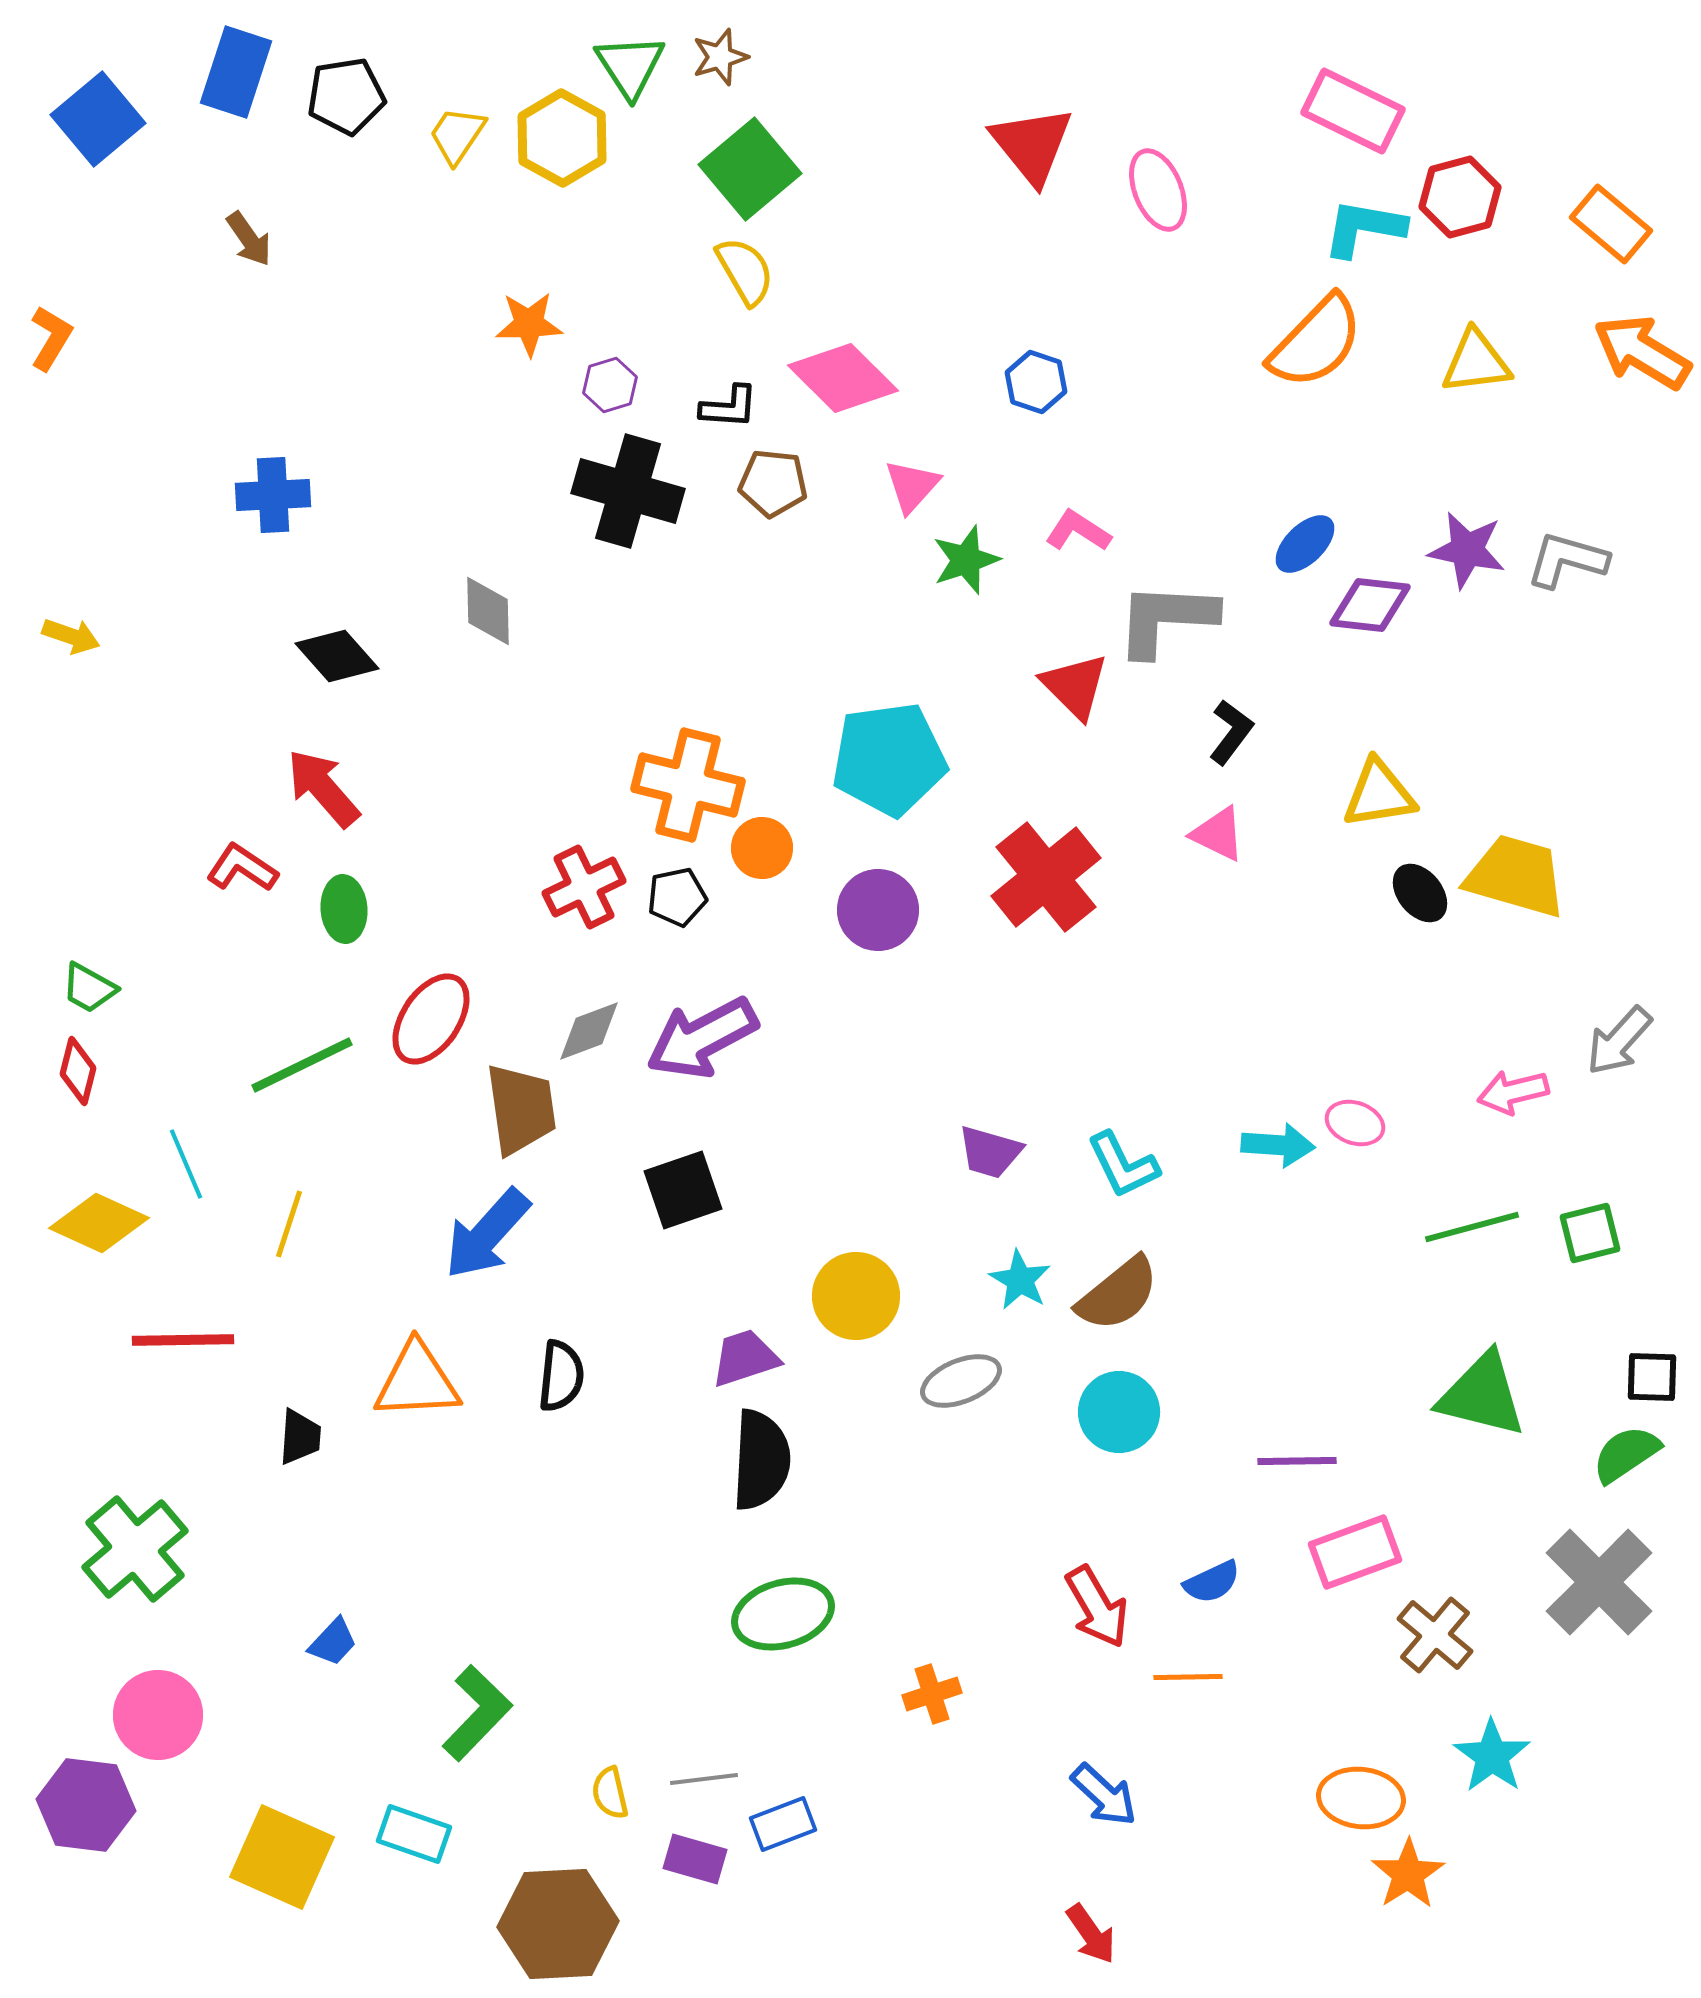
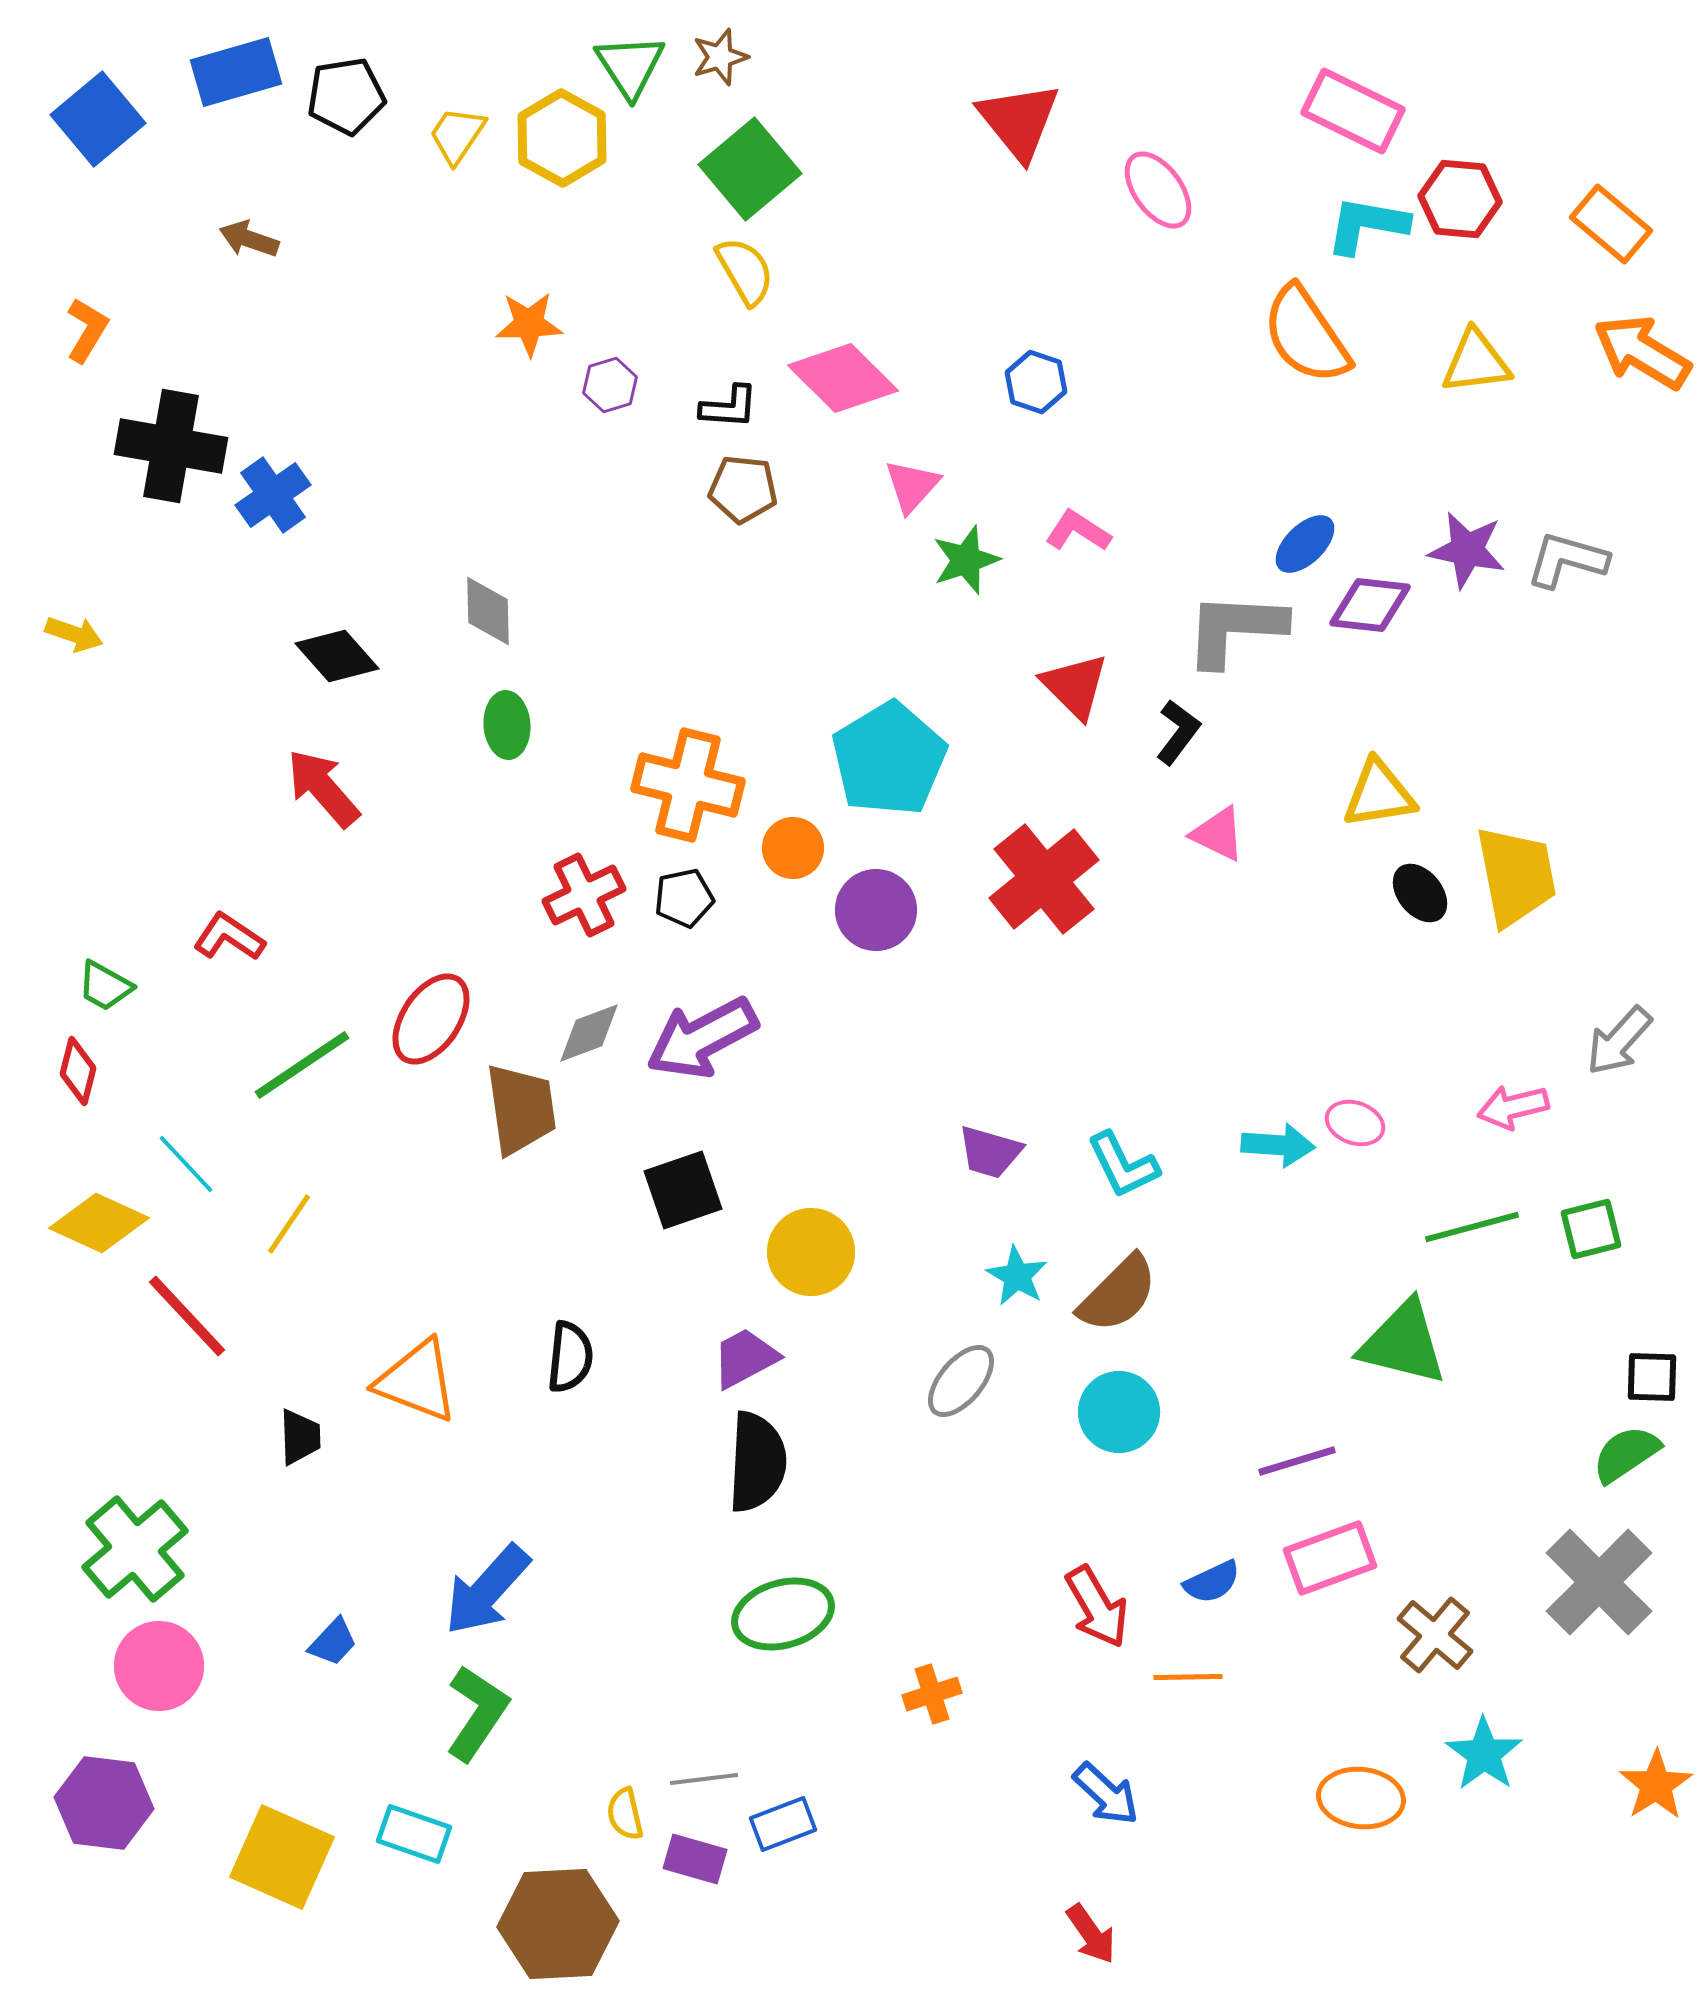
blue rectangle at (236, 72): rotated 56 degrees clockwise
red triangle at (1032, 145): moved 13 px left, 24 px up
pink ellipse at (1158, 190): rotated 14 degrees counterclockwise
red hexagon at (1460, 197): moved 2 px down; rotated 20 degrees clockwise
cyan L-shape at (1364, 228): moved 3 px right, 3 px up
brown arrow at (249, 239): rotated 144 degrees clockwise
orange L-shape at (51, 338): moved 36 px right, 8 px up
orange semicircle at (1316, 342): moved 10 px left, 7 px up; rotated 102 degrees clockwise
brown pentagon at (773, 483): moved 30 px left, 6 px down
black cross at (628, 491): moved 457 px left, 45 px up; rotated 6 degrees counterclockwise
blue cross at (273, 495): rotated 32 degrees counterclockwise
gray L-shape at (1166, 619): moved 69 px right, 10 px down
yellow arrow at (71, 636): moved 3 px right, 2 px up
black L-shape at (1231, 732): moved 53 px left
cyan pentagon at (889, 759): rotated 23 degrees counterclockwise
orange circle at (762, 848): moved 31 px right
red L-shape at (242, 868): moved 13 px left, 69 px down
yellow trapezoid at (1516, 876): rotated 63 degrees clockwise
red cross at (1046, 877): moved 2 px left, 2 px down
red cross at (584, 887): moved 8 px down
black pentagon at (677, 897): moved 7 px right, 1 px down
green ellipse at (344, 909): moved 163 px right, 184 px up
purple circle at (878, 910): moved 2 px left
green trapezoid at (89, 988): moved 16 px right, 2 px up
gray diamond at (589, 1031): moved 2 px down
green line at (302, 1065): rotated 8 degrees counterclockwise
pink arrow at (1513, 1092): moved 15 px down
cyan line at (186, 1164): rotated 20 degrees counterclockwise
yellow line at (289, 1224): rotated 16 degrees clockwise
green square at (1590, 1233): moved 1 px right, 4 px up
blue arrow at (487, 1234): moved 356 px down
cyan star at (1020, 1280): moved 3 px left, 4 px up
brown semicircle at (1118, 1294): rotated 6 degrees counterclockwise
yellow circle at (856, 1296): moved 45 px left, 44 px up
red line at (183, 1340): moved 4 px right, 24 px up; rotated 48 degrees clockwise
purple trapezoid at (745, 1358): rotated 10 degrees counterclockwise
black semicircle at (561, 1376): moved 9 px right, 19 px up
orange triangle at (417, 1381): rotated 24 degrees clockwise
gray ellipse at (961, 1381): rotated 28 degrees counterclockwise
green triangle at (1482, 1395): moved 79 px left, 52 px up
black trapezoid at (300, 1437): rotated 6 degrees counterclockwise
black semicircle at (761, 1460): moved 4 px left, 2 px down
purple line at (1297, 1461): rotated 16 degrees counterclockwise
pink rectangle at (1355, 1552): moved 25 px left, 6 px down
green L-shape at (477, 1713): rotated 10 degrees counterclockwise
pink circle at (158, 1715): moved 1 px right, 49 px up
cyan star at (1492, 1756): moved 8 px left, 2 px up
yellow semicircle at (610, 1793): moved 15 px right, 21 px down
blue arrow at (1104, 1795): moved 2 px right, 1 px up
purple hexagon at (86, 1805): moved 18 px right, 2 px up
orange star at (1408, 1874): moved 248 px right, 89 px up
